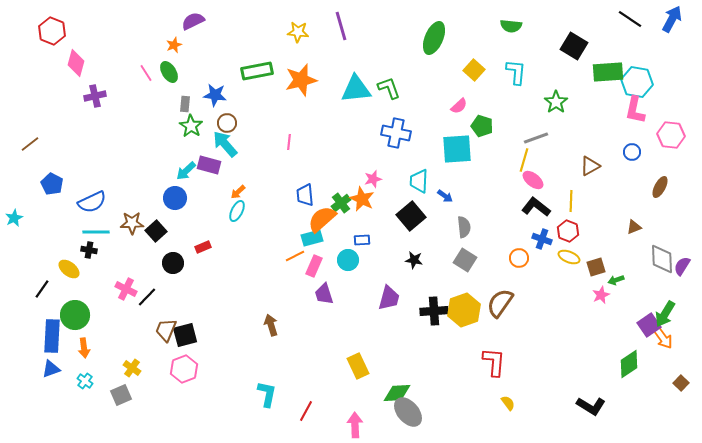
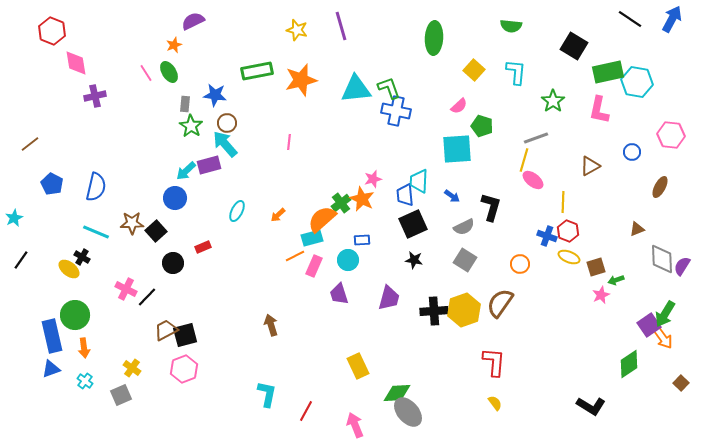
yellow star at (298, 32): moved 1 px left, 2 px up; rotated 10 degrees clockwise
green ellipse at (434, 38): rotated 20 degrees counterclockwise
pink diamond at (76, 63): rotated 24 degrees counterclockwise
green rectangle at (608, 72): rotated 8 degrees counterclockwise
green star at (556, 102): moved 3 px left, 1 px up
pink L-shape at (635, 110): moved 36 px left
blue cross at (396, 133): moved 22 px up
purple rectangle at (209, 165): rotated 30 degrees counterclockwise
orange arrow at (238, 192): moved 40 px right, 23 px down
blue trapezoid at (305, 195): moved 100 px right
blue arrow at (445, 196): moved 7 px right
yellow line at (571, 201): moved 8 px left, 1 px down
blue semicircle at (92, 202): moved 4 px right, 15 px up; rotated 52 degrees counterclockwise
black L-shape at (536, 207): moved 45 px left; rotated 68 degrees clockwise
black square at (411, 216): moved 2 px right, 8 px down; rotated 16 degrees clockwise
gray semicircle at (464, 227): rotated 70 degrees clockwise
brown triangle at (634, 227): moved 3 px right, 2 px down
cyan line at (96, 232): rotated 24 degrees clockwise
blue cross at (542, 239): moved 5 px right, 3 px up
black cross at (89, 250): moved 7 px left, 7 px down; rotated 21 degrees clockwise
orange circle at (519, 258): moved 1 px right, 6 px down
black line at (42, 289): moved 21 px left, 29 px up
purple trapezoid at (324, 294): moved 15 px right
brown trapezoid at (166, 330): rotated 40 degrees clockwise
blue rectangle at (52, 336): rotated 16 degrees counterclockwise
yellow semicircle at (508, 403): moved 13 px left
pink arrow at (355, 425): rotated 20 degrees counterclockwise
